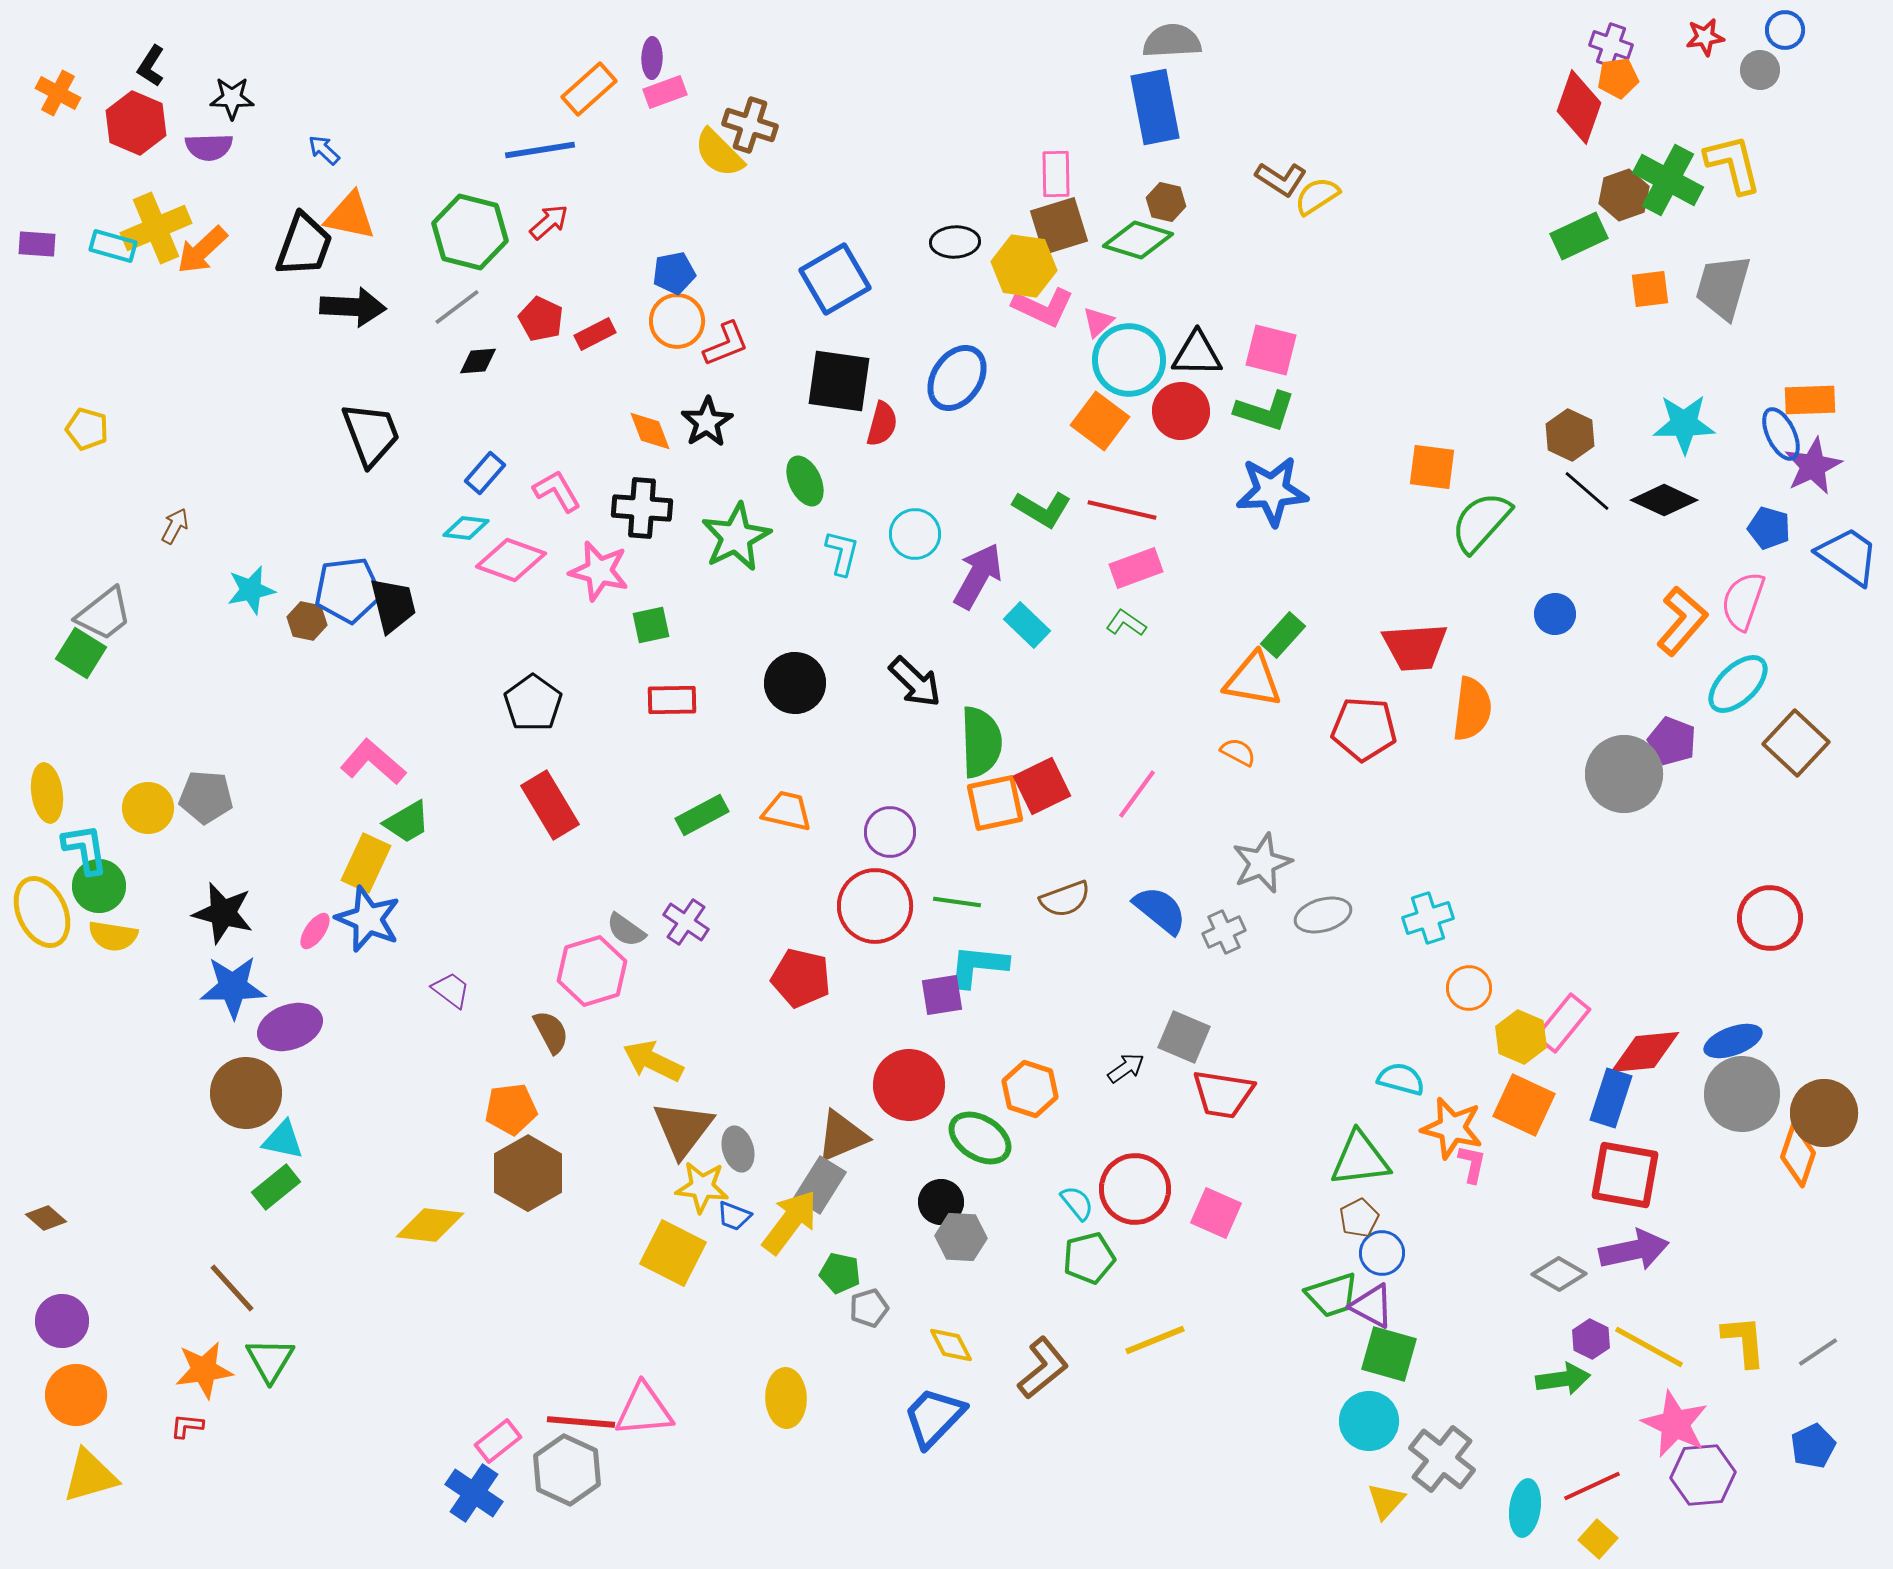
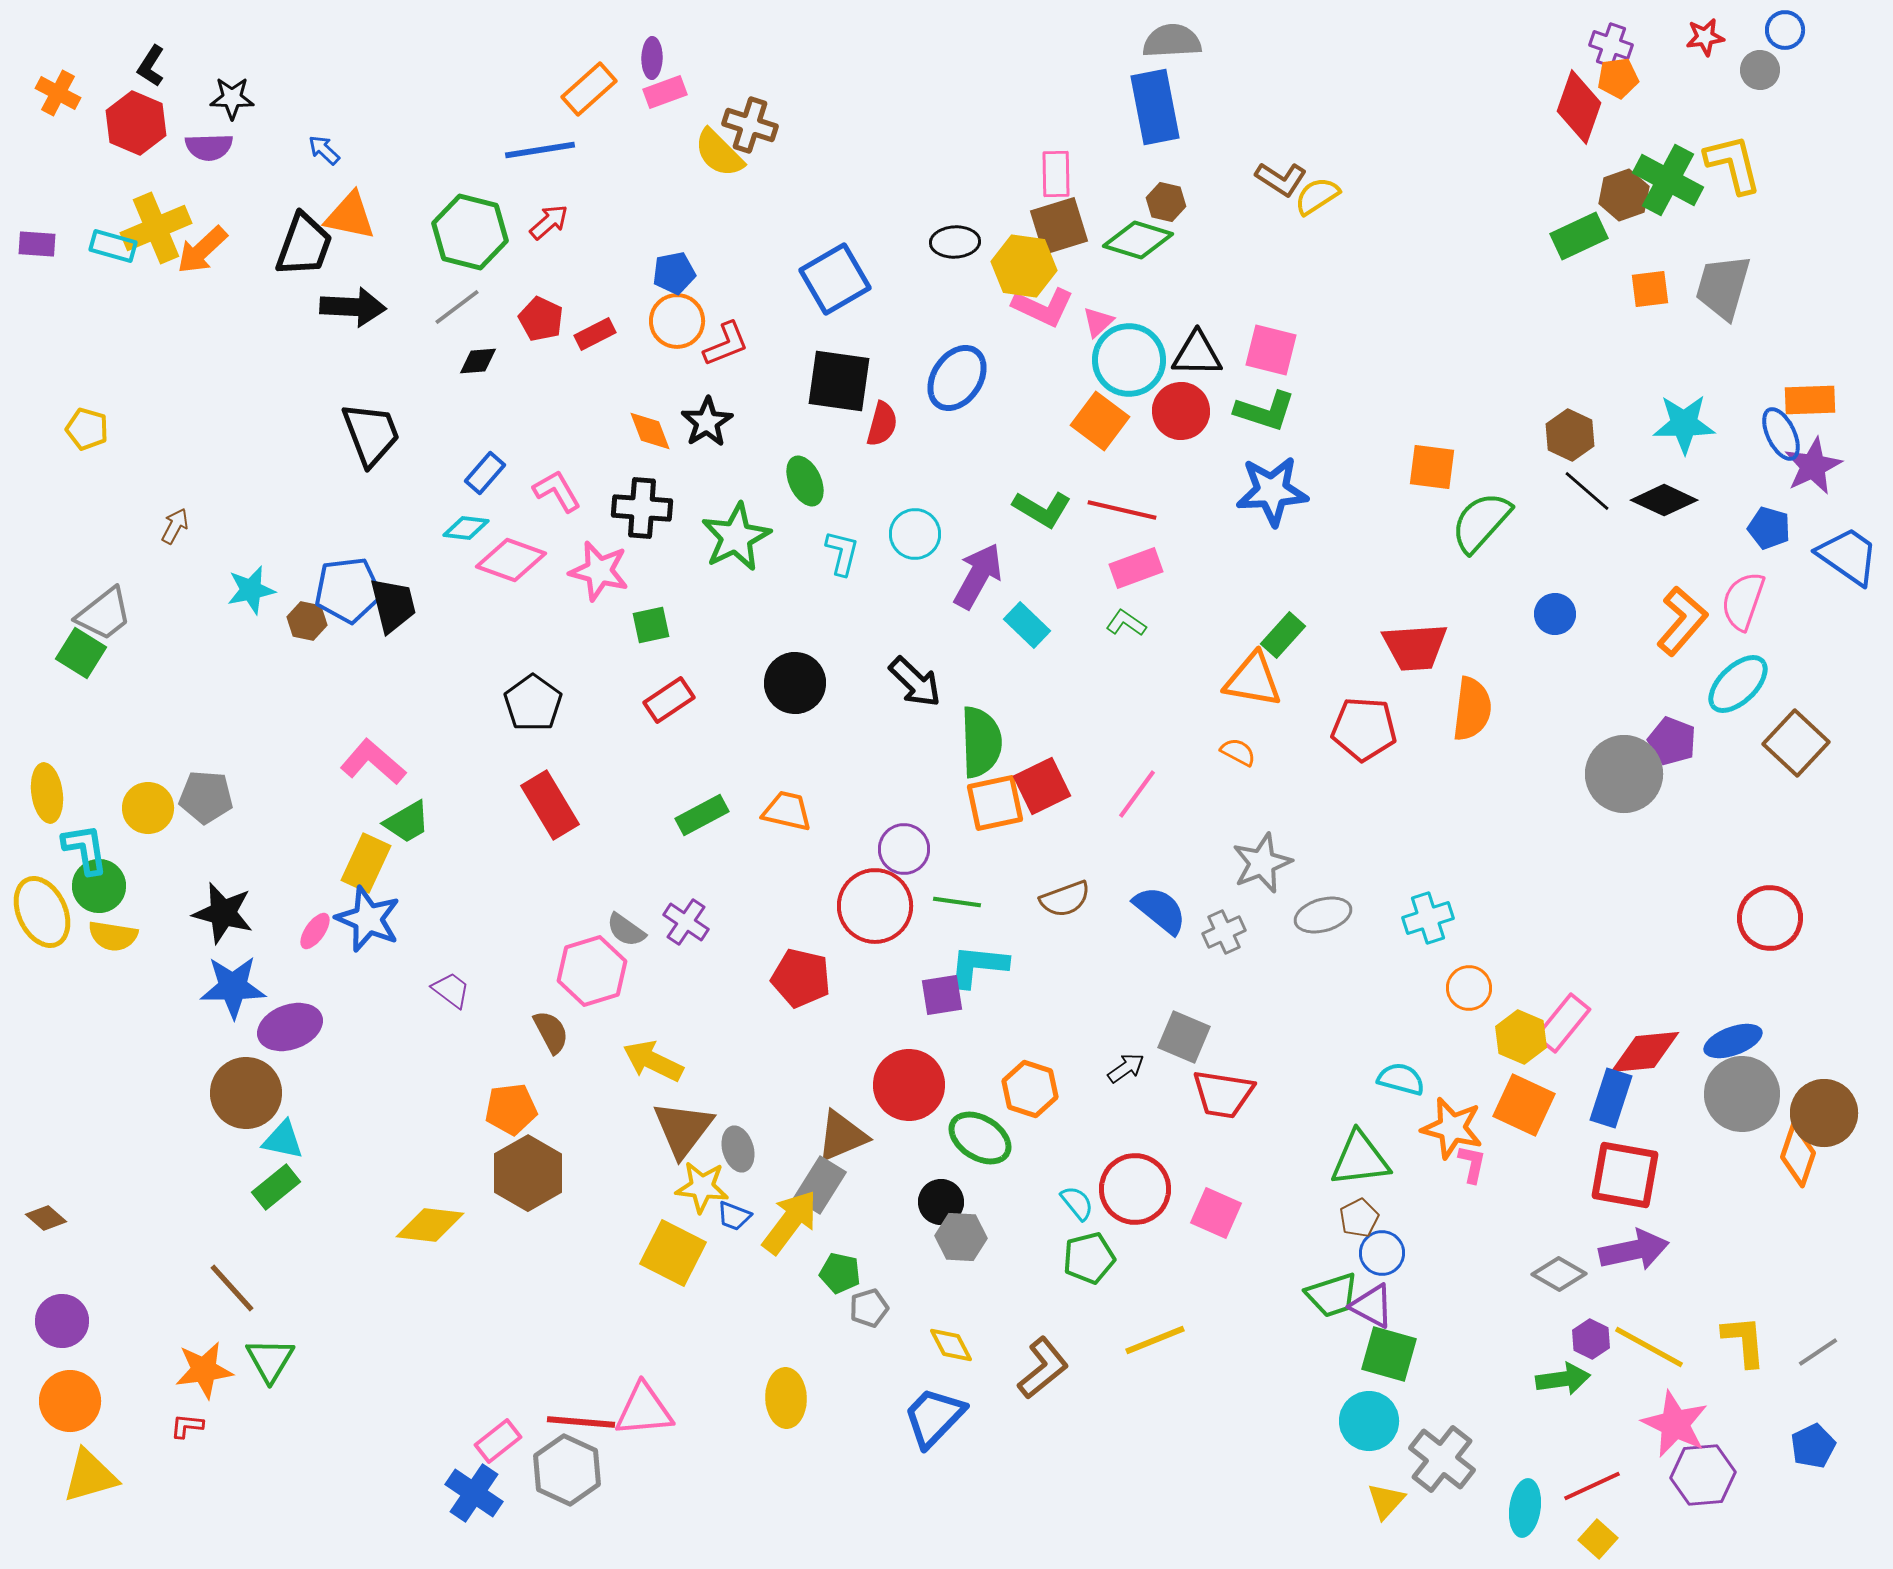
red rectangle at (672, 700): moved 3 px left; rotated 33 degrees counterclockwise
purple circle at (890, 832): moved 14 px right, 17 px down
orange circle at (76, 1395): moved 6 px left, 6 px down
